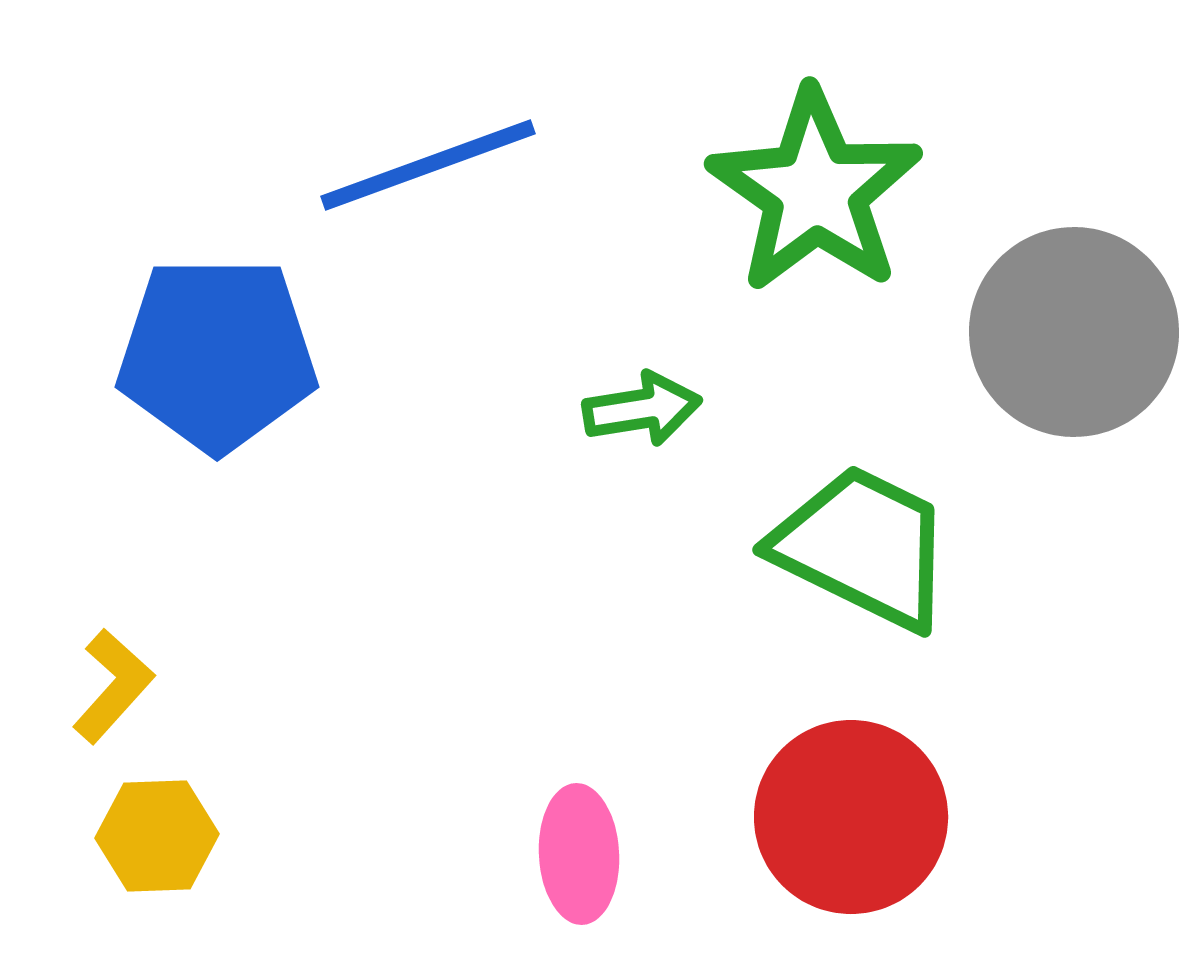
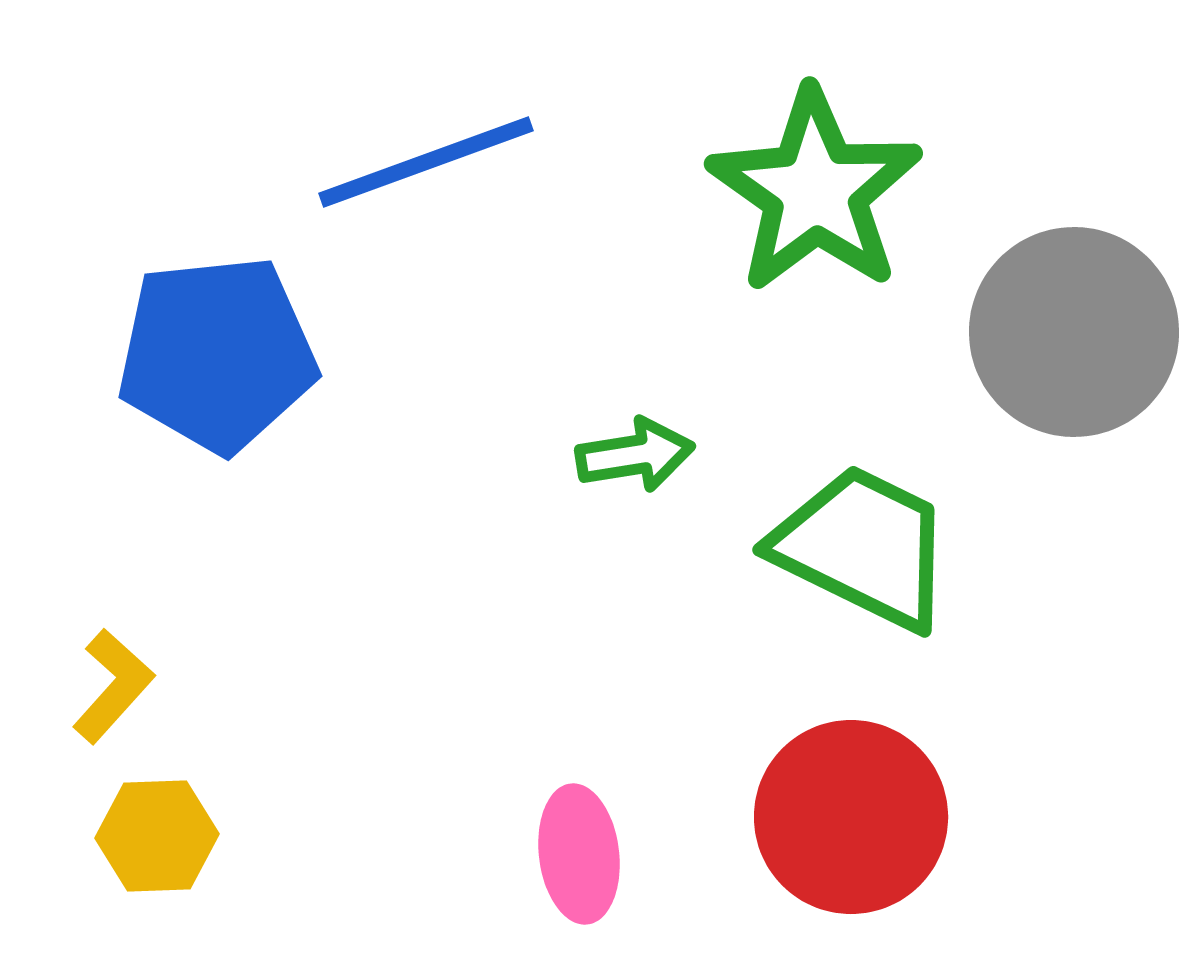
blue line: moved 2 px left, 3 px up
blue pentagon: rotated 6 degrees counterclockwise
green arrow: moved 7 px left, 46 px down
pink ellipse: rotated 4 degrees counterclockwise
